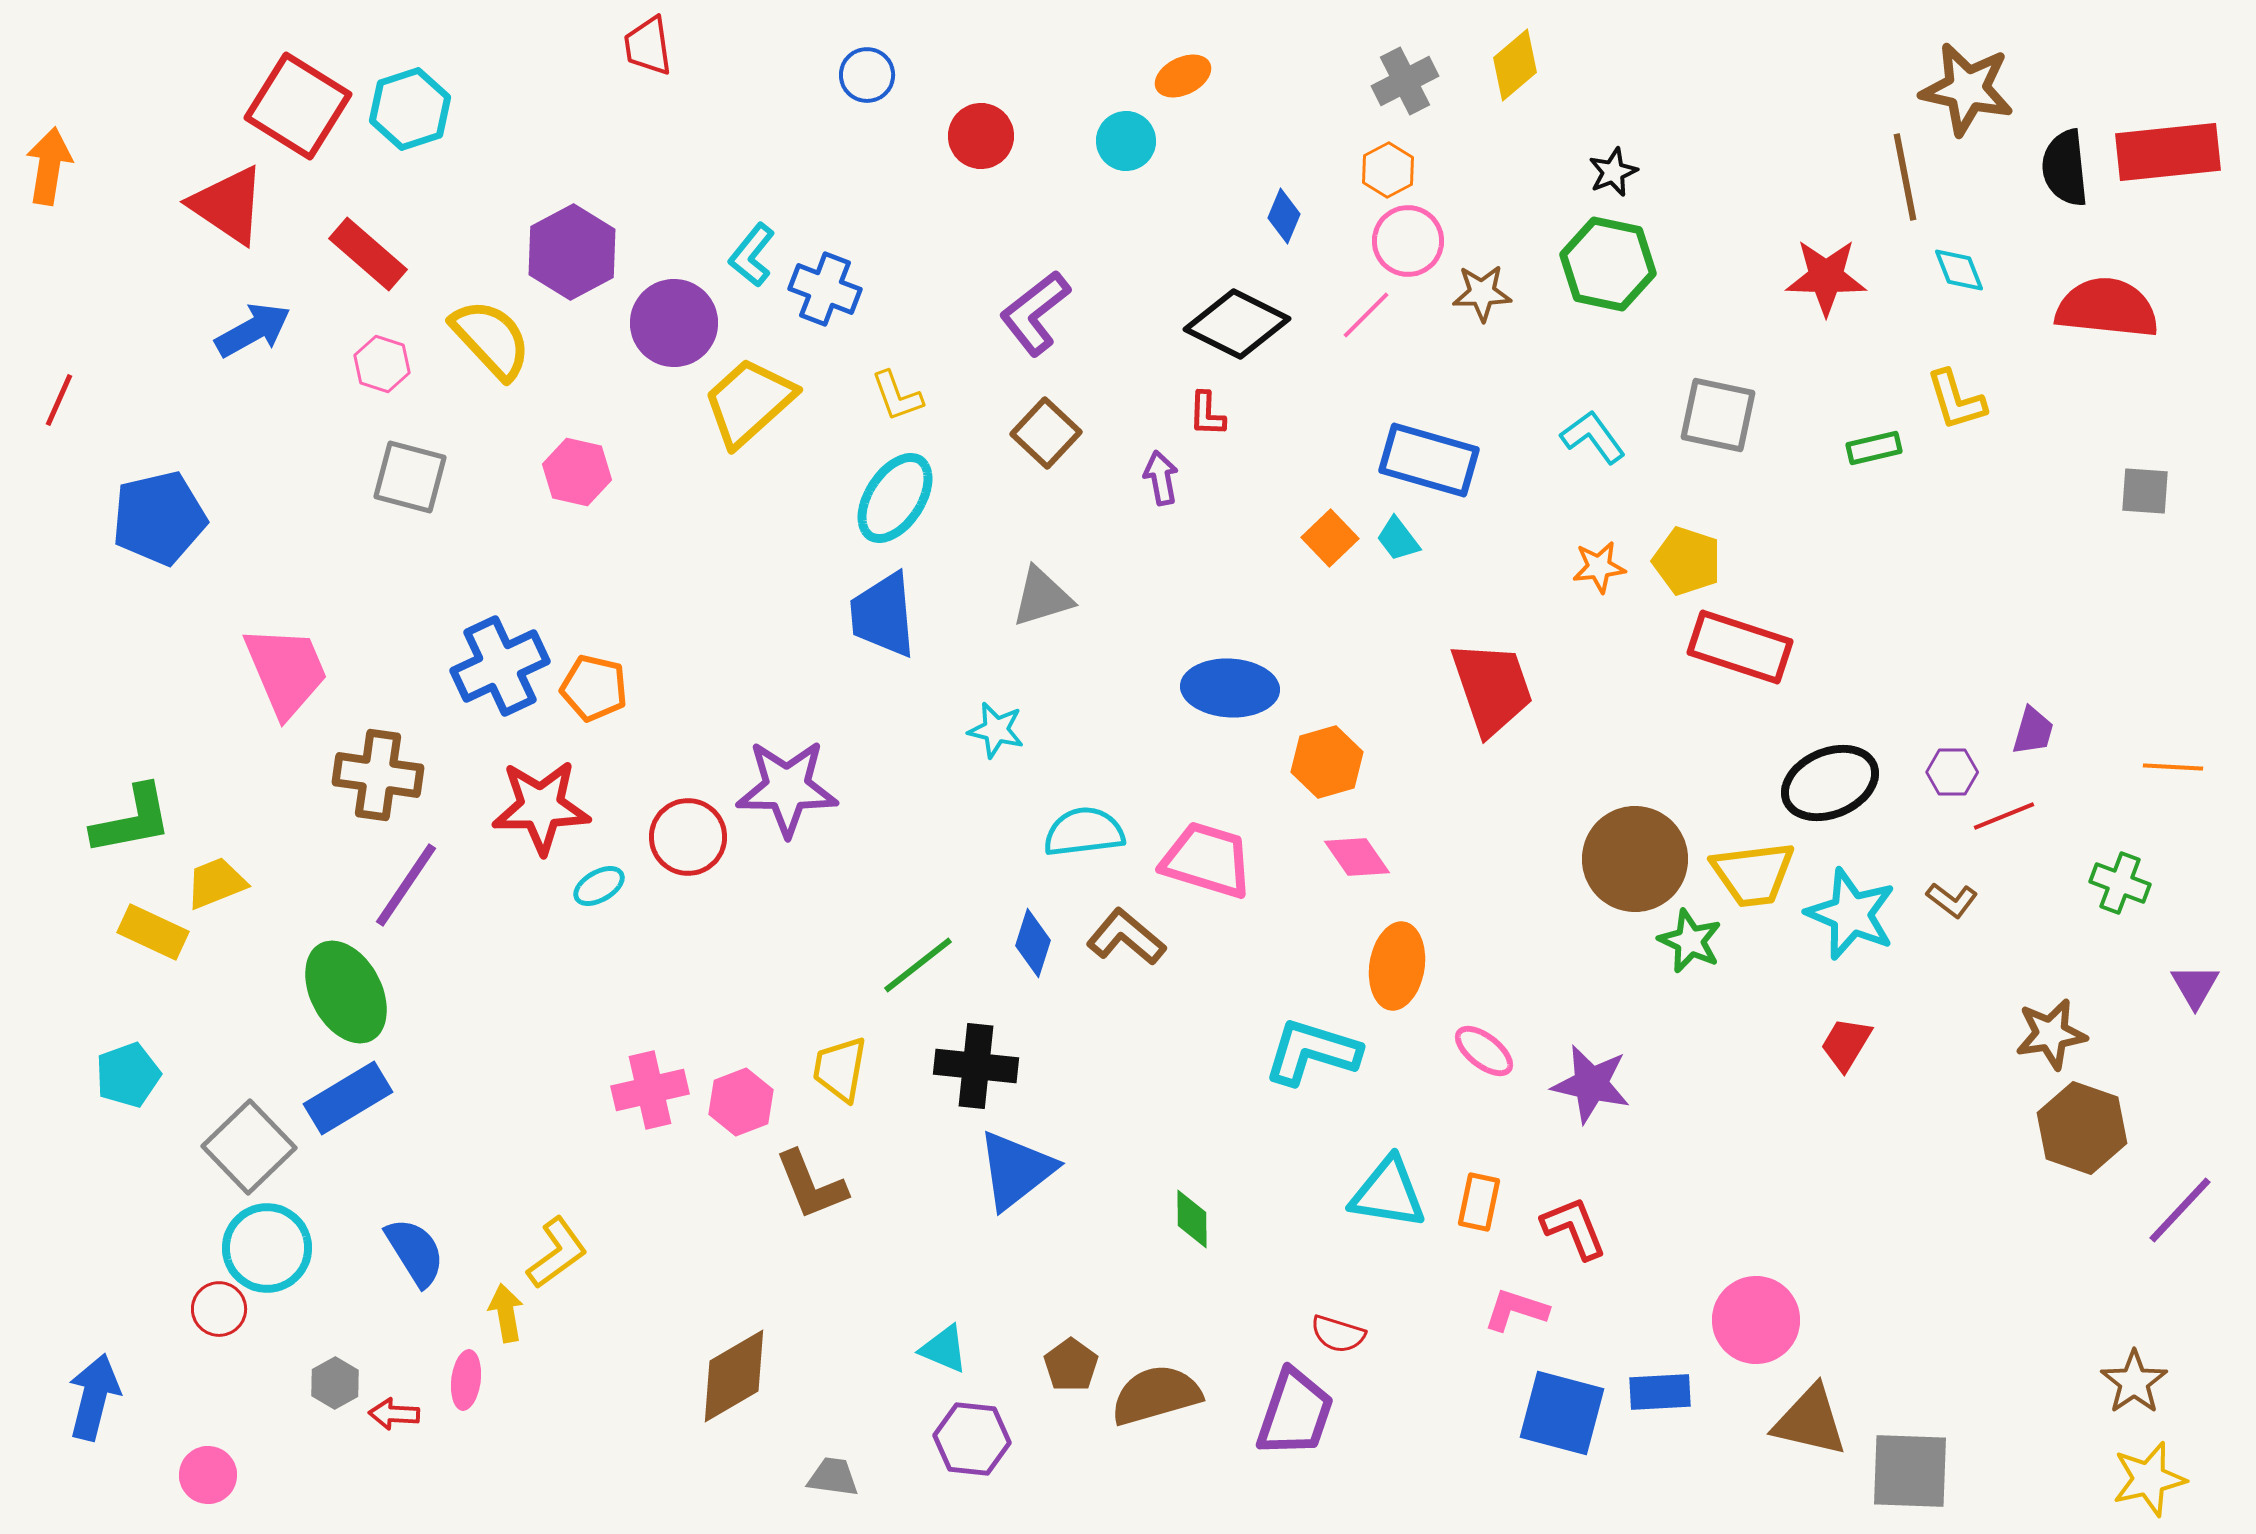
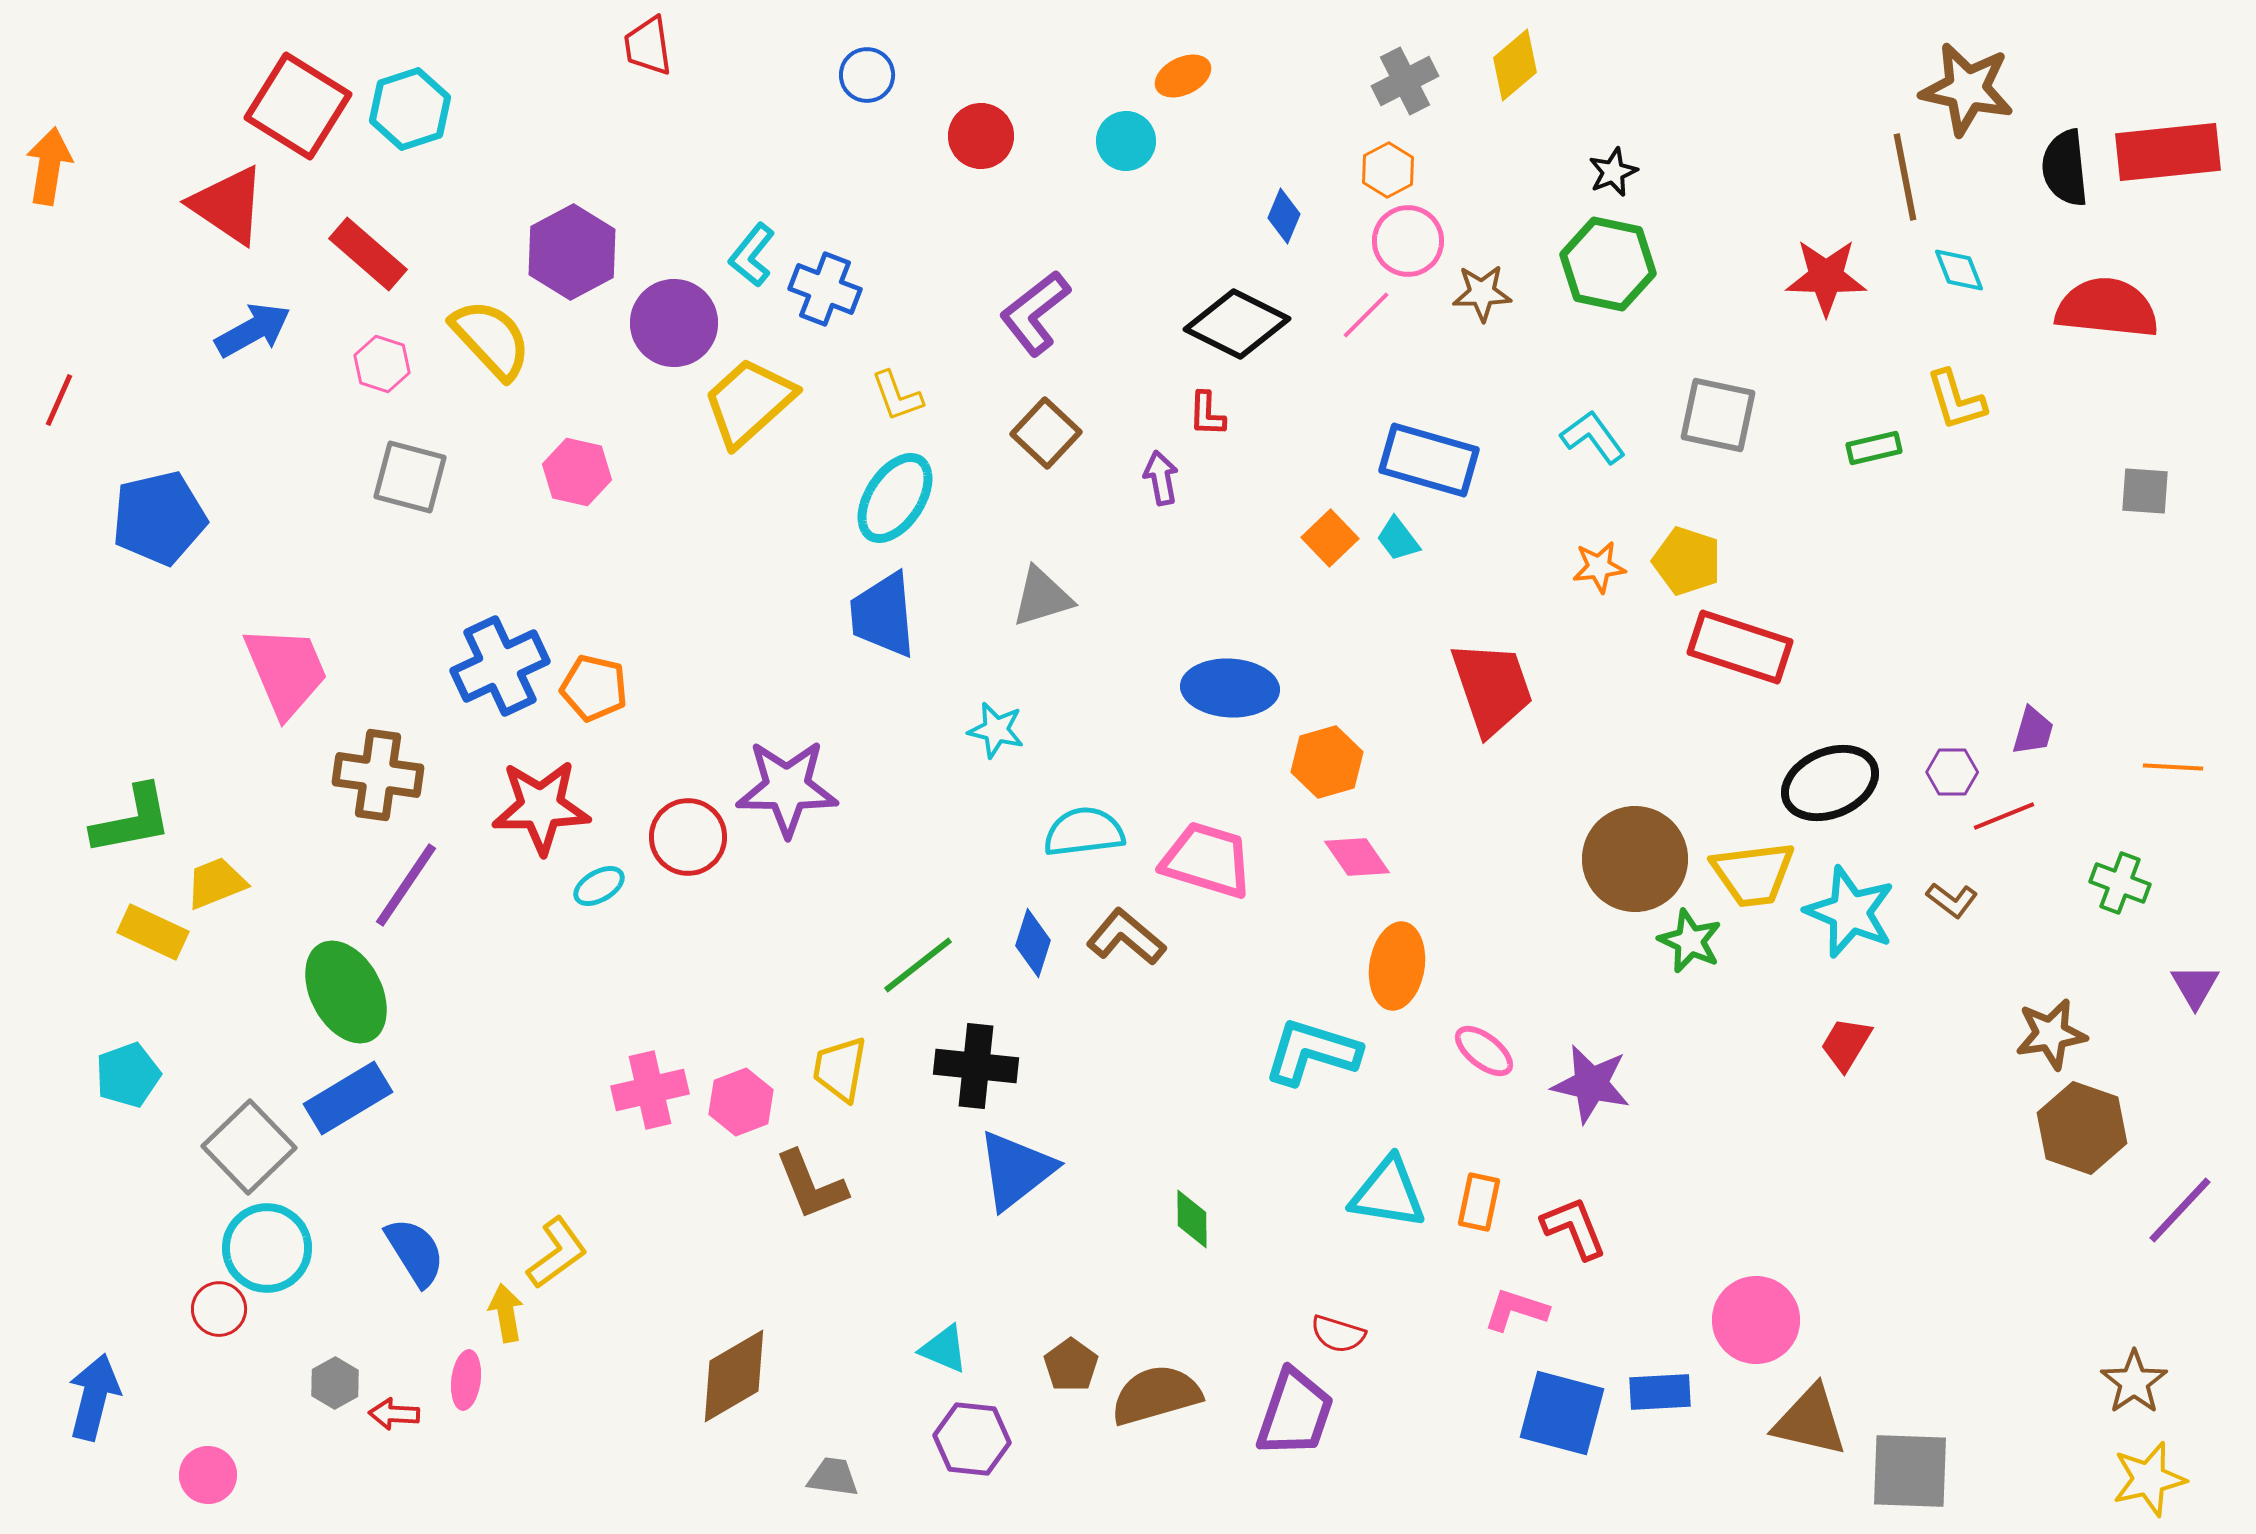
cyan star at (1851, 914): moved 1 px left, 2 px up
